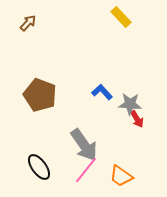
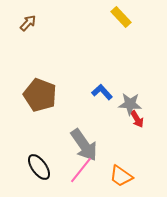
pink line: moved 5 px left
